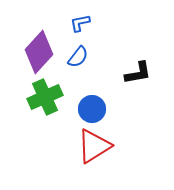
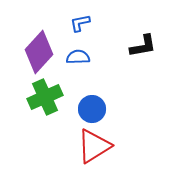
blue semicircle: rotated 130 degrees counterclockwise
black L-shape: moved 5 px right, 27 px up
